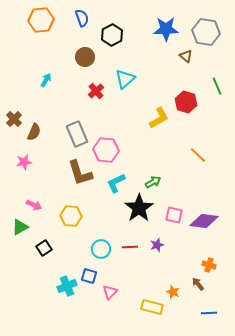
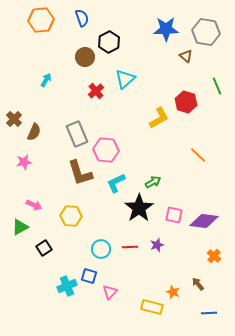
black hexagon: moved 3 px left, 7 px down
orange cross: moved 5 px right, 9 px up; rotated 24 degrees clockwise
